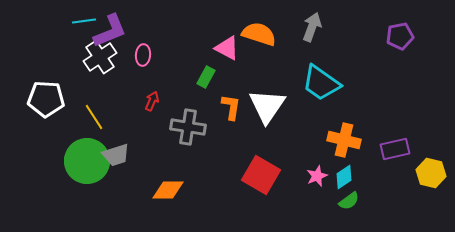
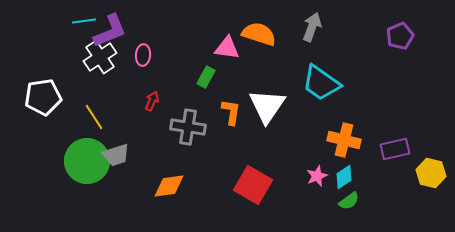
purple pentagon: rotated 12 degrees counterclockwise
pink triangle: rotated 20 degrees counterclockwise
white pentagon: moved 3 px left, 2 px up; rotated 12 degrees counterclockwise
orange L-shape: moved 5 px down
red square: moved 8 px left, 10 px down
orange diamond: moved 1 px right, 4 px up; rotated 8 degrees counterclockwise
